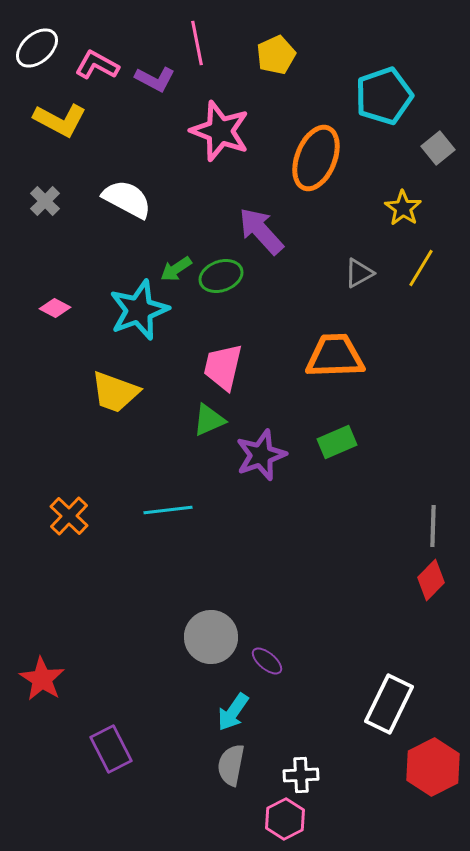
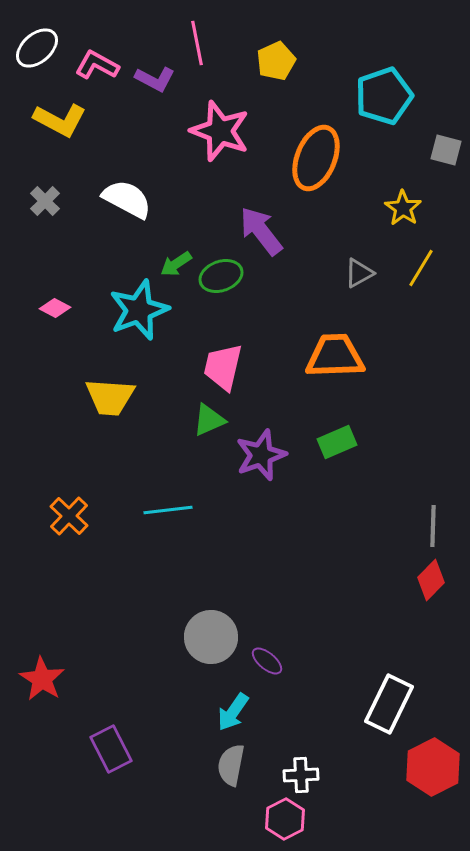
yellow pentagon: moved 6 px down
gray square: moved 8 px right, 2 px down; rotated 36 degrees counterclockwise
purple arrow: rotated 4 degrees clockwise
green arrow: moved 5 px up
yellow trapezoid: moved 5 px left, 5 px down; rotated 16 degrees counterclockwise
